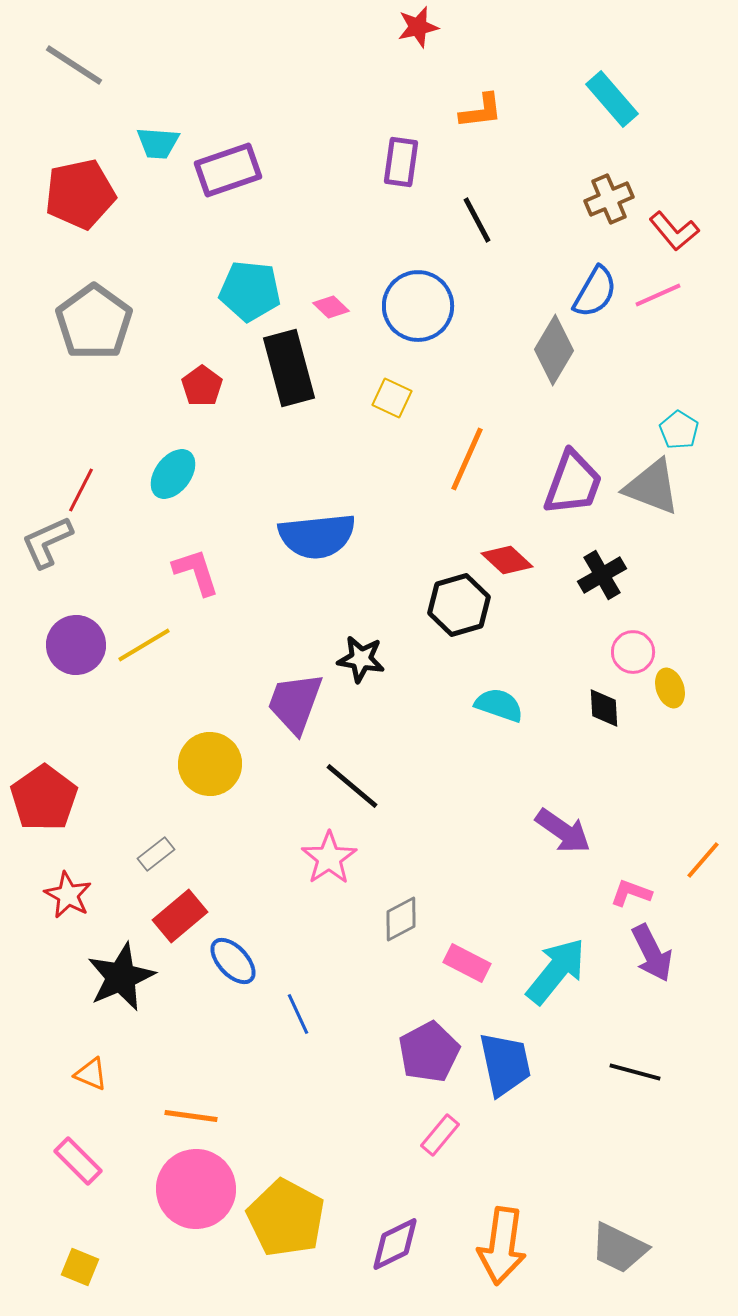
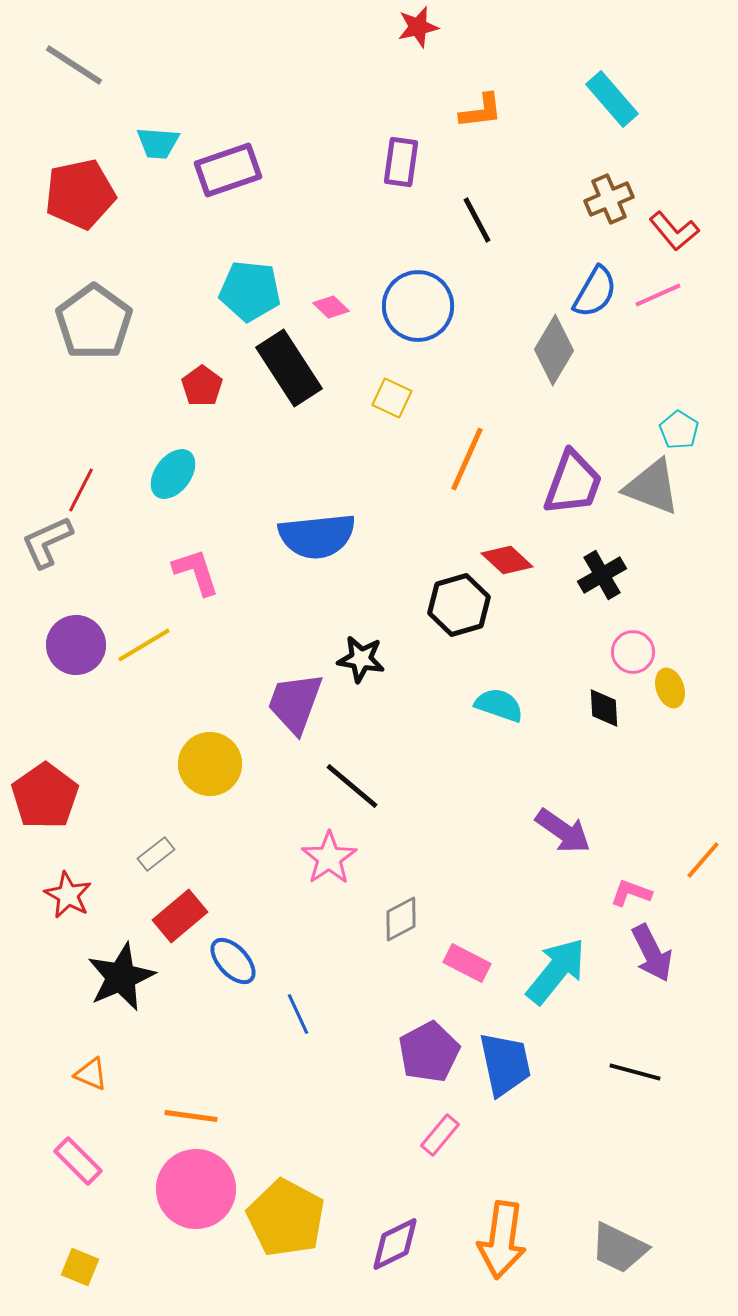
black rectangle at (289, 368): rotated 18 degrees counterclockwise
red pentagon at (44, 798): moved 1 px right, 2 px up
orange arrow at (502, 1246): moved 6 px up
